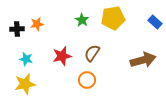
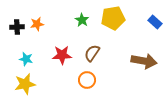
black cross: moved 2 px up
red star: moved 1 px up; rotated 12 degrees clockwise
brown arrow: moved 1 px right, 1 px down; rotated 25 degrees clockwise
